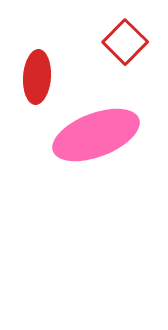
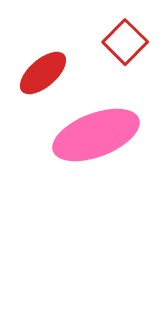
red ellipse: moved 6 px right, 4 px up; rotated 45 degrees clockwise
